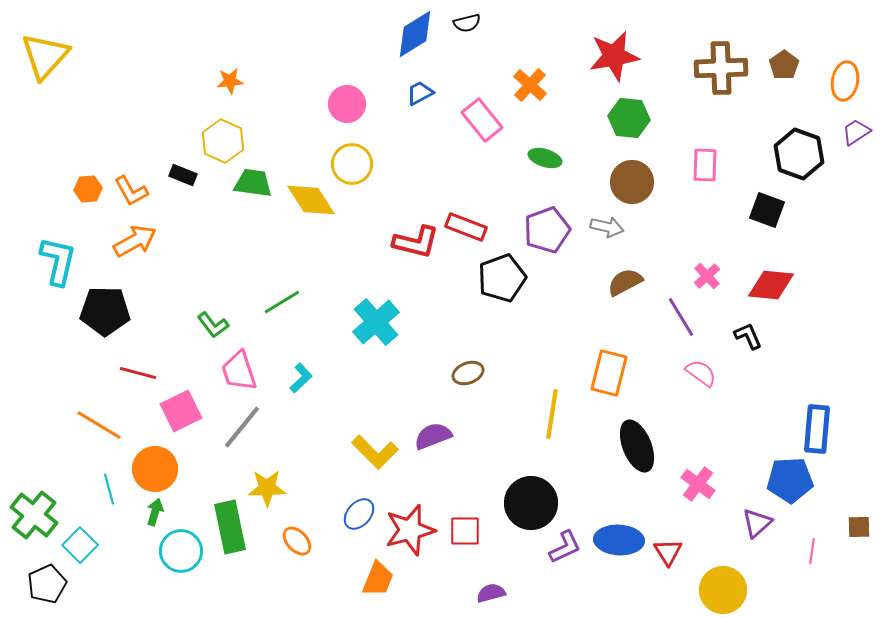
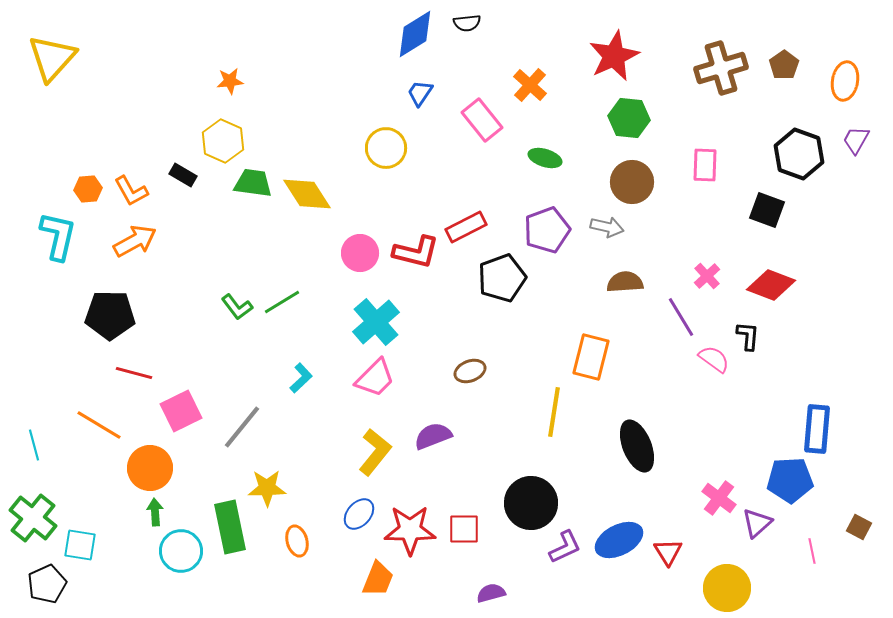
black semicircle at (467, 23): rotated 8 degrees clockwise
yellow triangle at (45, 56): moved 7 px right, 2 px down
red star at (614, 56): rotated 15 degrees counterclockwise
brown cross at (721, 68): rotated 15 degrees counterclockwise
blue trapezoid at (420, 93): rotated 28 degrees counterclockwise
pink circle at (347, 104): moved 13 px right, 149 px down
purple trapezoid at (856, 132): moved 8 px down; rotated 28 degrees counterclockwise
yellow circle at (352, 164): moved 34 px right, 16 px up
black rectangle at (183, 175): rotated 8 degrees clockwise
yellow diamond at (311, 200): moved 4 px left, 6 px up
red rectangle at (466, 227): rotated 48 degrees counterclockwise
red L-shape at (416, 242): moved 10 px down
cyan L-shape at (58, 261): moved 25 px up
brown semicircle at (625, 282): rotated 24 degrees clockwise
red diamond at (771, 285): rotated 15 degrees clockwise
black pentagon at (105, 311): moved 5 px right, 4 px down
green L-shape at (213, 325): moved 24 px right, 18 px up
black L-shape at (748, 336): rotated 28 degrees clockwise
pink trapezoid at (239, 371): moved 136 px right, 7 px down; rotated 117 degrees counterclockwise
red line at (138, 373): moved 4 px left
brown ellipse at (468, 373): moved 2 px right, 2 px up
orange rectangle at (609, 373): moved 18 px left, 16 px up
pink semicircle at (701, 373): moved 13 px right, 14 px up
yellow line at (552, 414): moved 2 px right, 2 px up
yellow L-shape at (375, 452): rotated 96 degrees counterclockwise
orange circle at (155, 469): moved 5 px left, 1 px up
pink cross at (698, 484): moved 21 px right, 14 px down
cyan line at (109, 489): moved 75 px left, 44 px up
green arrow at (155, 512): rotated 20 degrees counterclockwise
green cross at (34, 515): moved 1 px left, 3 px down
brown square at (859, 527): rotated 30 degrees clockwise
red star at (410, 530): rotated 15 degrees clockwise
red square at (465, 531): moved 1 px left, 2 px up
blue ellipse at (619, 540): rotated 30 degrees counterclockwise
orange ellipse at (297, 541): rotated 28 degrees clockwise
cyan square at (80, 545): rotated 36 degrees counterclockwise
pink line at (812, 551): rotated 20 degrees counterclockwise
yellow circle at (723, 590): moved 4 px right, 2 px up
